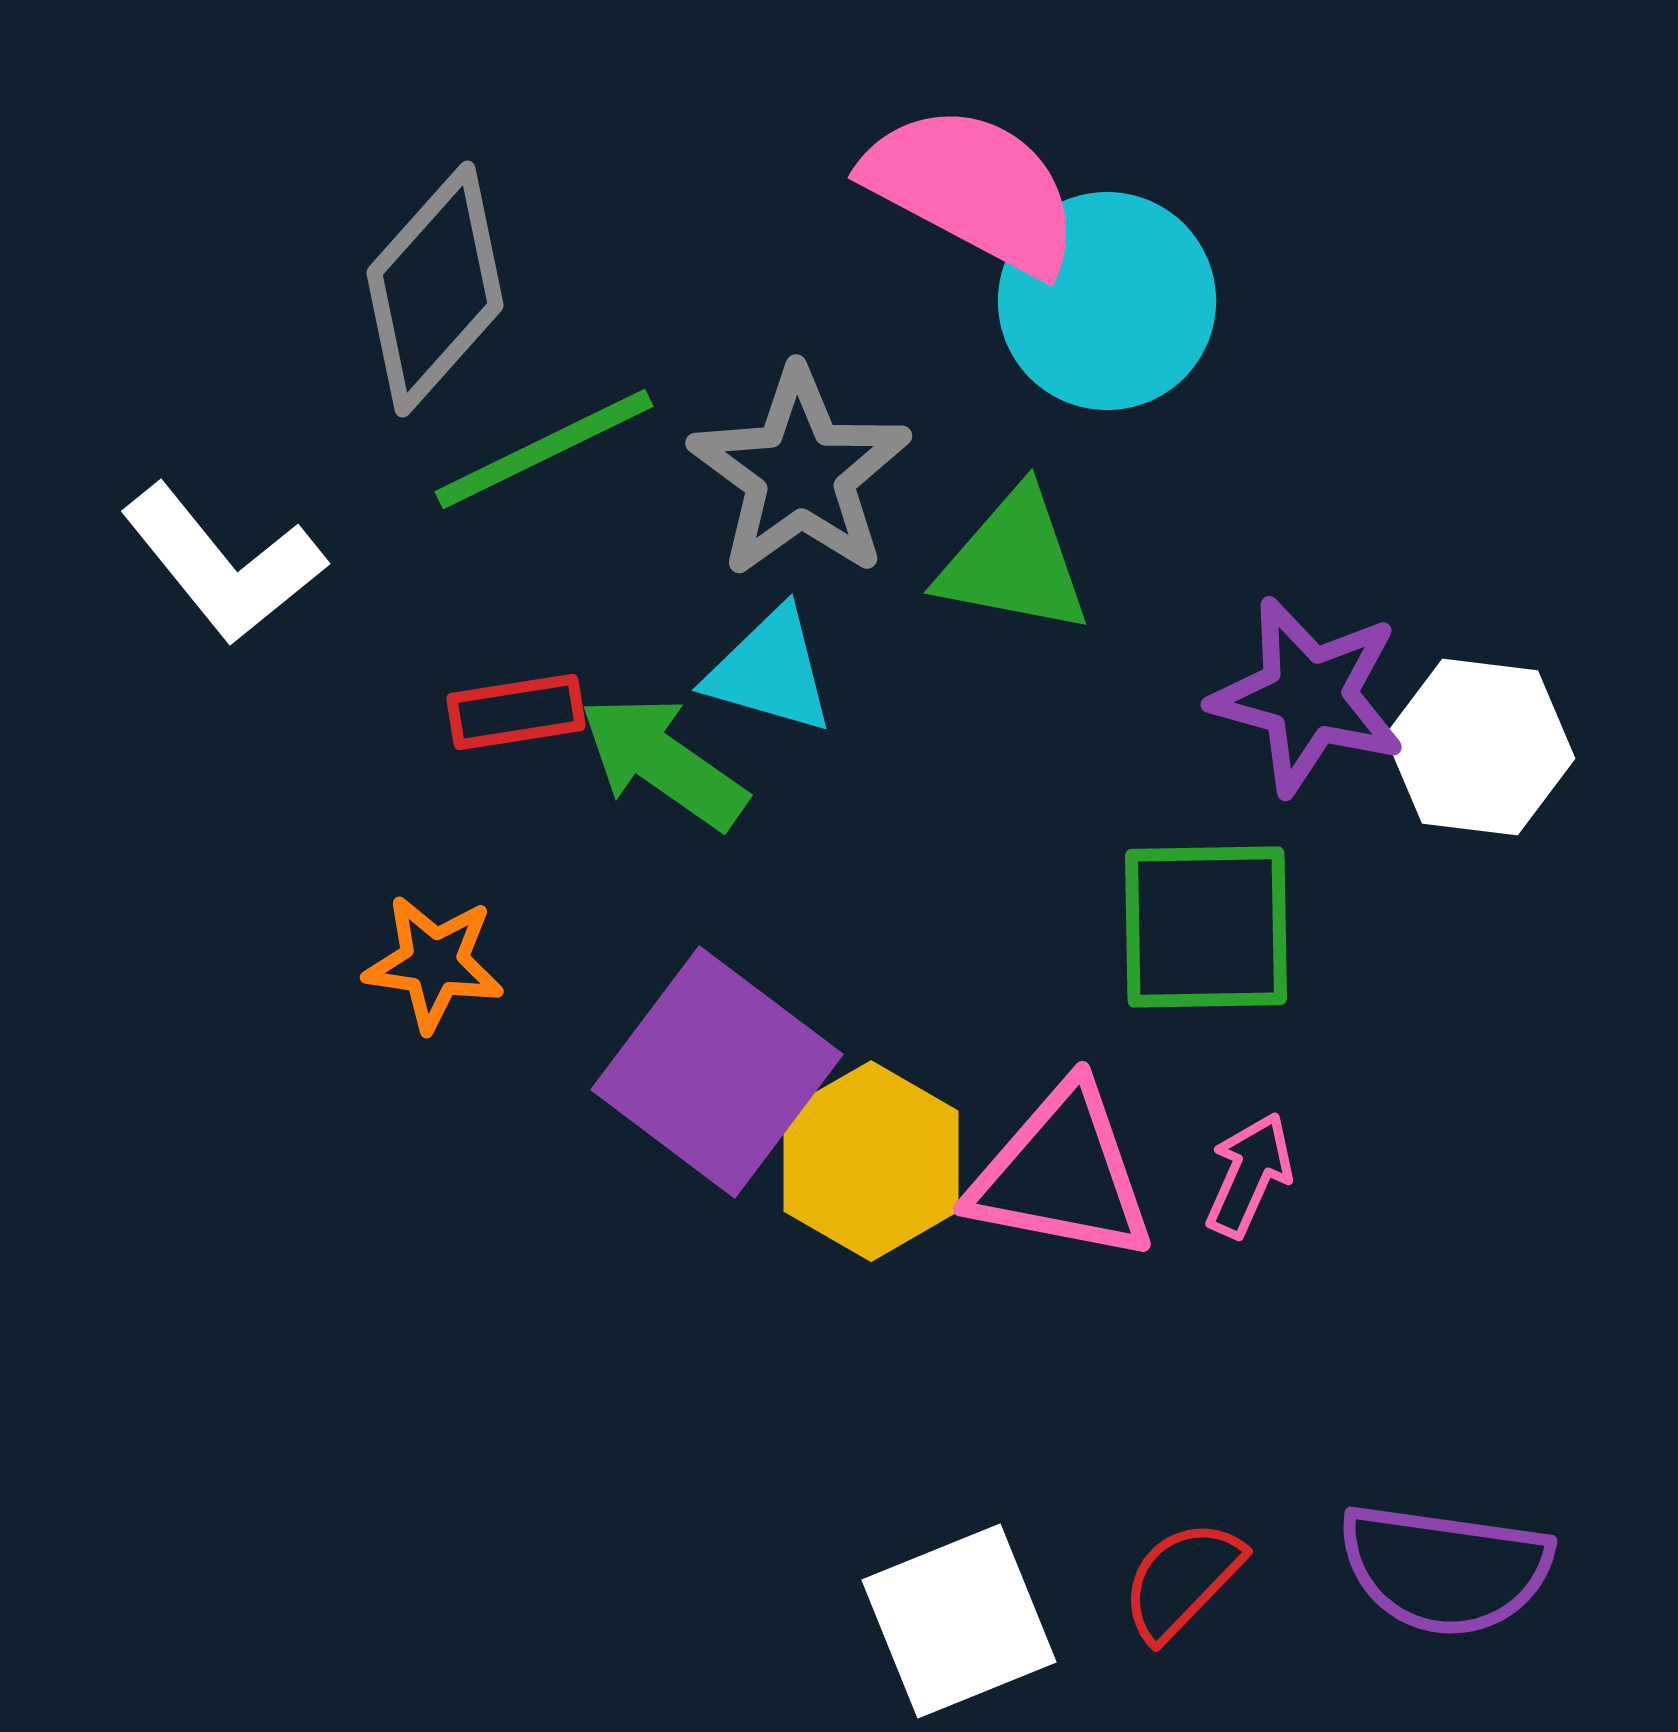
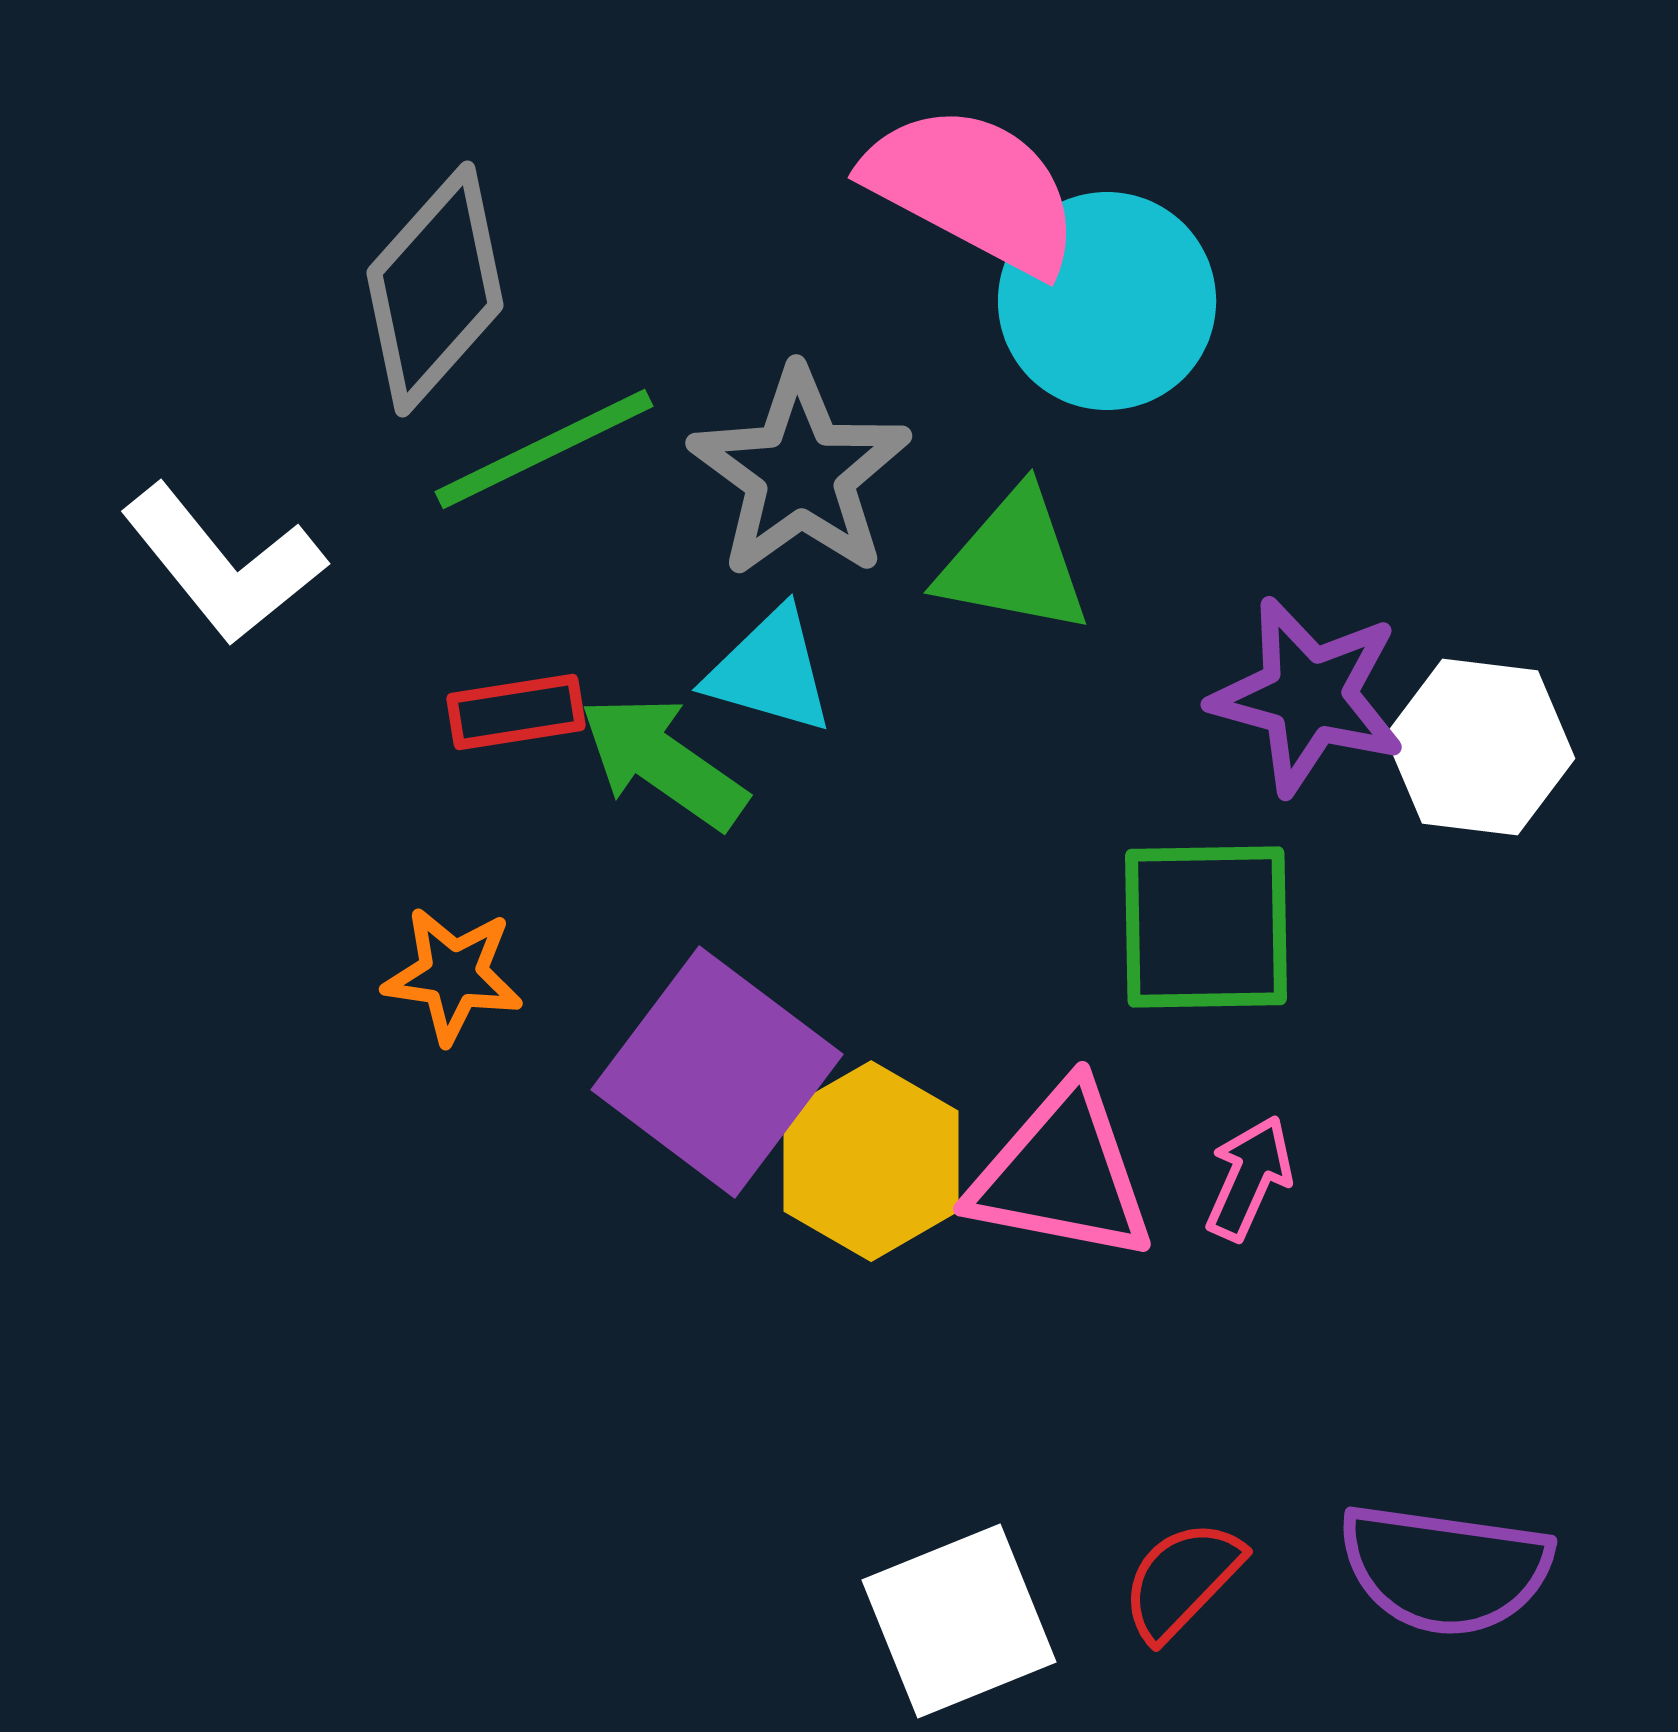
orange star: moved 19 px right, 12 px down
pink arrow: moved 3 px down
